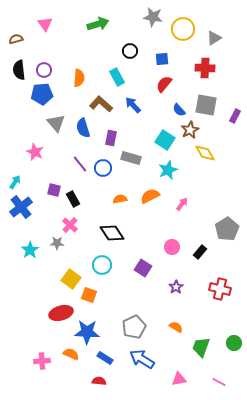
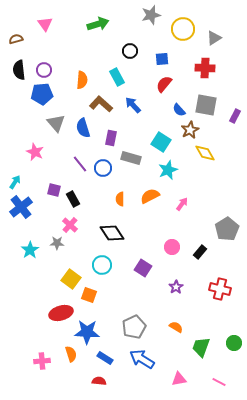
gray star at (153, 17): moved 2 px left, 2 px up; rotated 24 degrees counterclockwise
orange semicircle at (79, 78): moved 3 px right, 2 px down
cyan square at (165, 140): moved 4 px left, 2 px down
orange semicircle at (120, 199): rotated 80 degrees counterclockwise
orange semicircle at (71, 354): rotated 49 degrees clockwise
